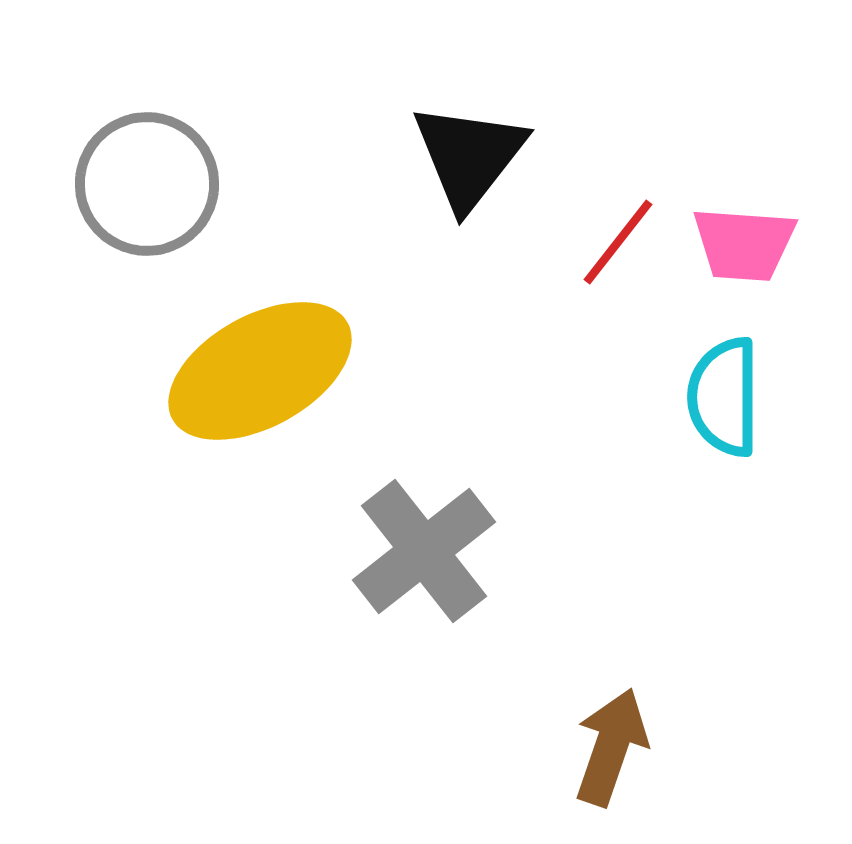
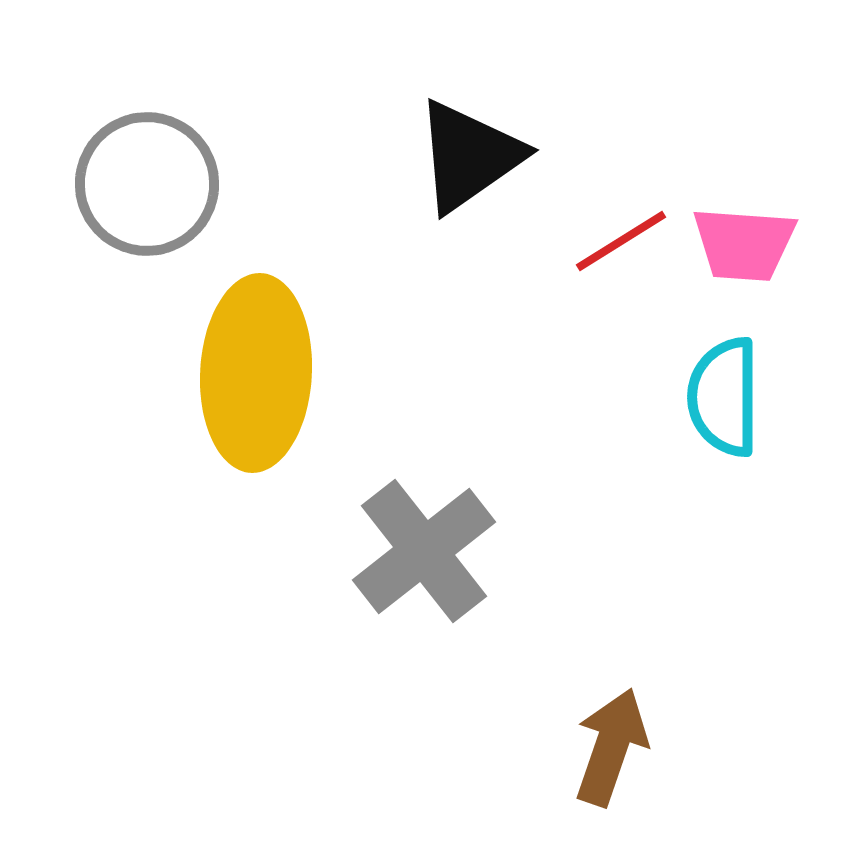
black triangle: rotated 17 degrees clockwise
red line: moved 3 px right, 1 px up; rotated 20 degrees clockwise
yellow ellipse: moved 4 px left, 2 px down; rotated 58 degrees counterclockwise
